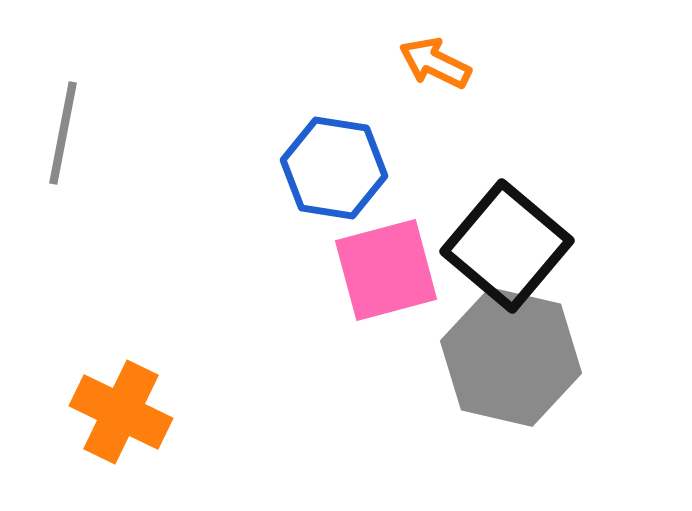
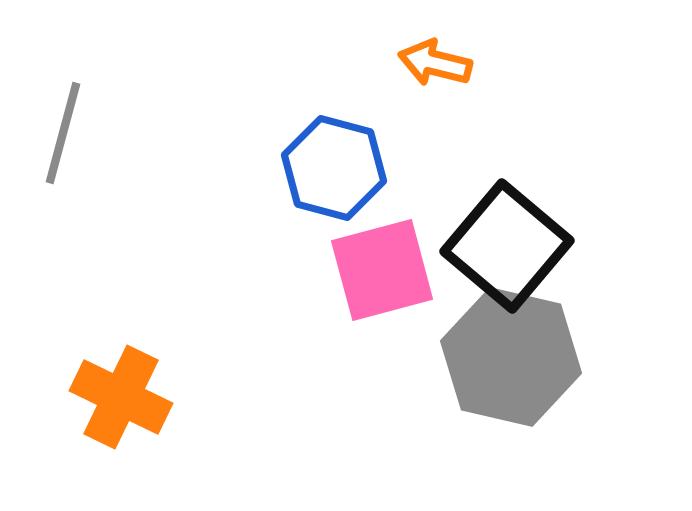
orange arrow: rotated 12 degrees counterclockwise
gray line: rotated 4 degrees clockwise
blue hexagon: rotated 6 degrees clockwise
pink square: moved 4 px left
orange cross: moved 15 px up
